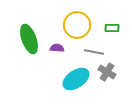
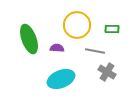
green rectangle: moved 1 px down
gray line: moved 1 px right, 1 px up
cyan ellipse: moved 15 px left; rotated 12 degrees clockwise
